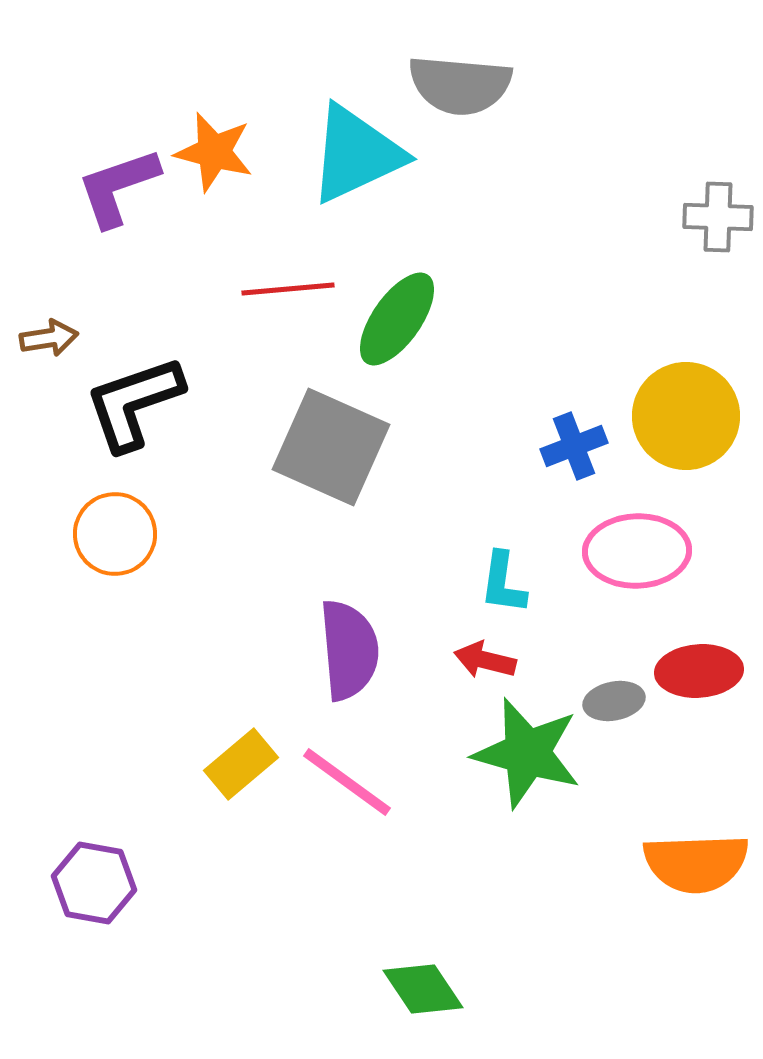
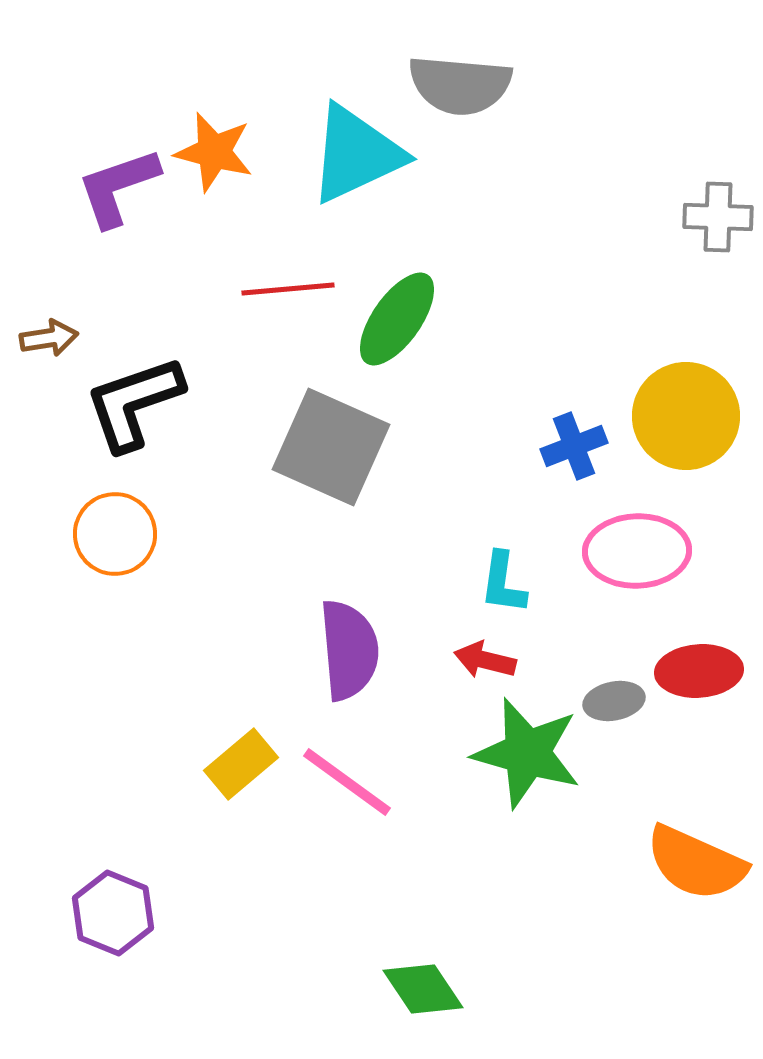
orange semicircle: rotated 26 degrees clockwise
purple hexagon: moved 19 px right, 30 px down; rotated 12 degrees clockwise
